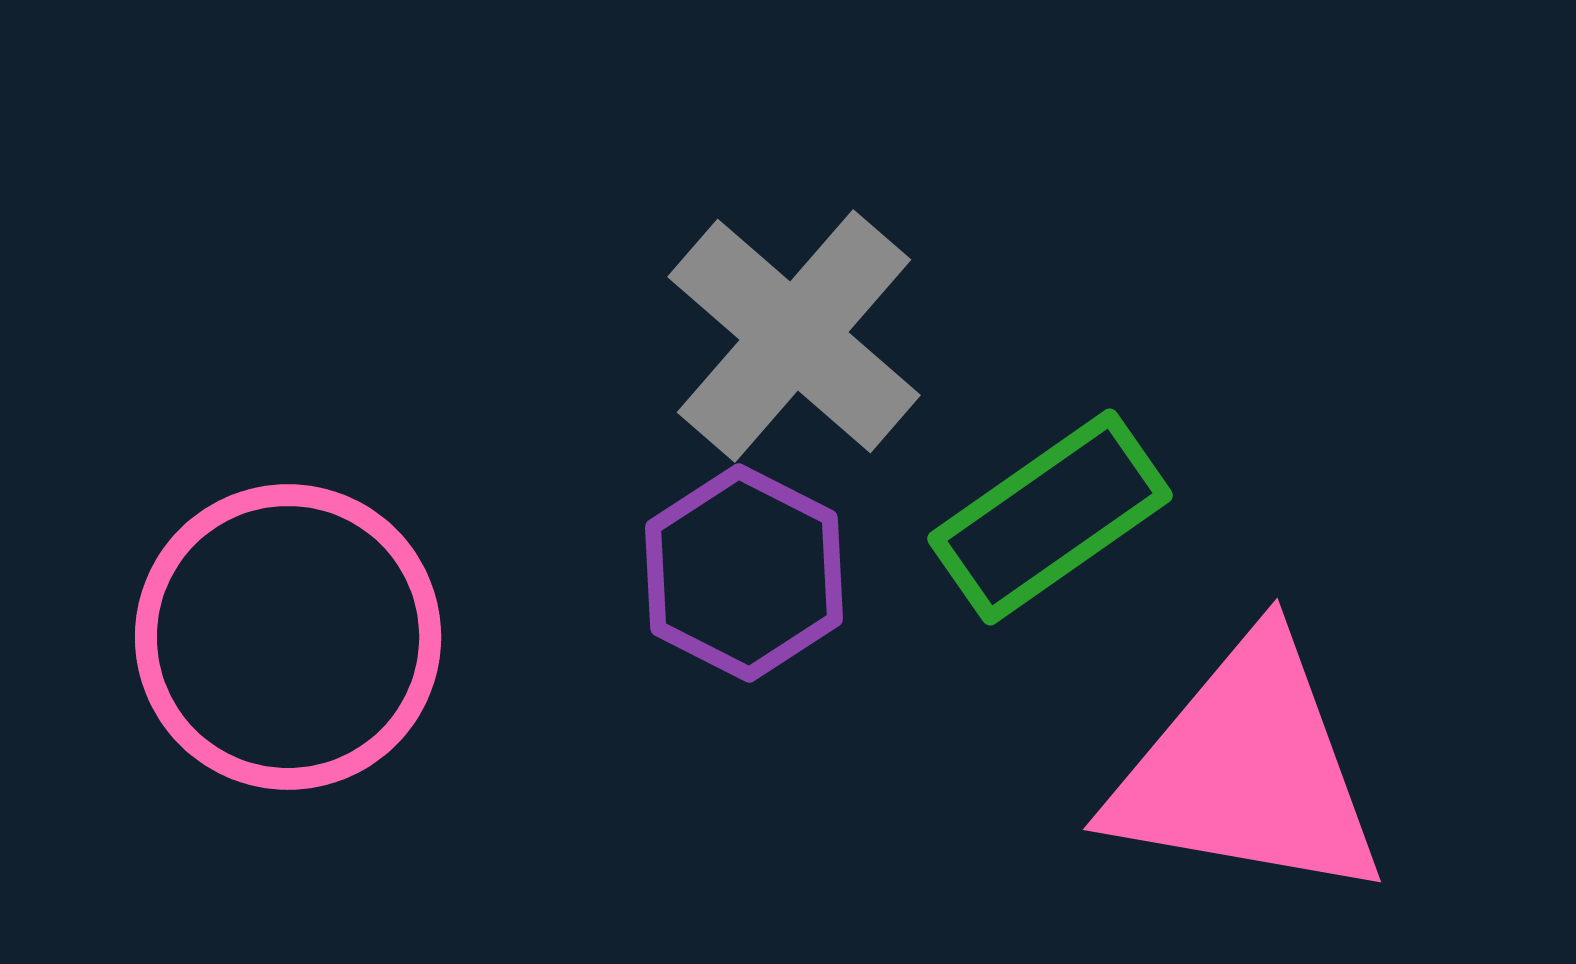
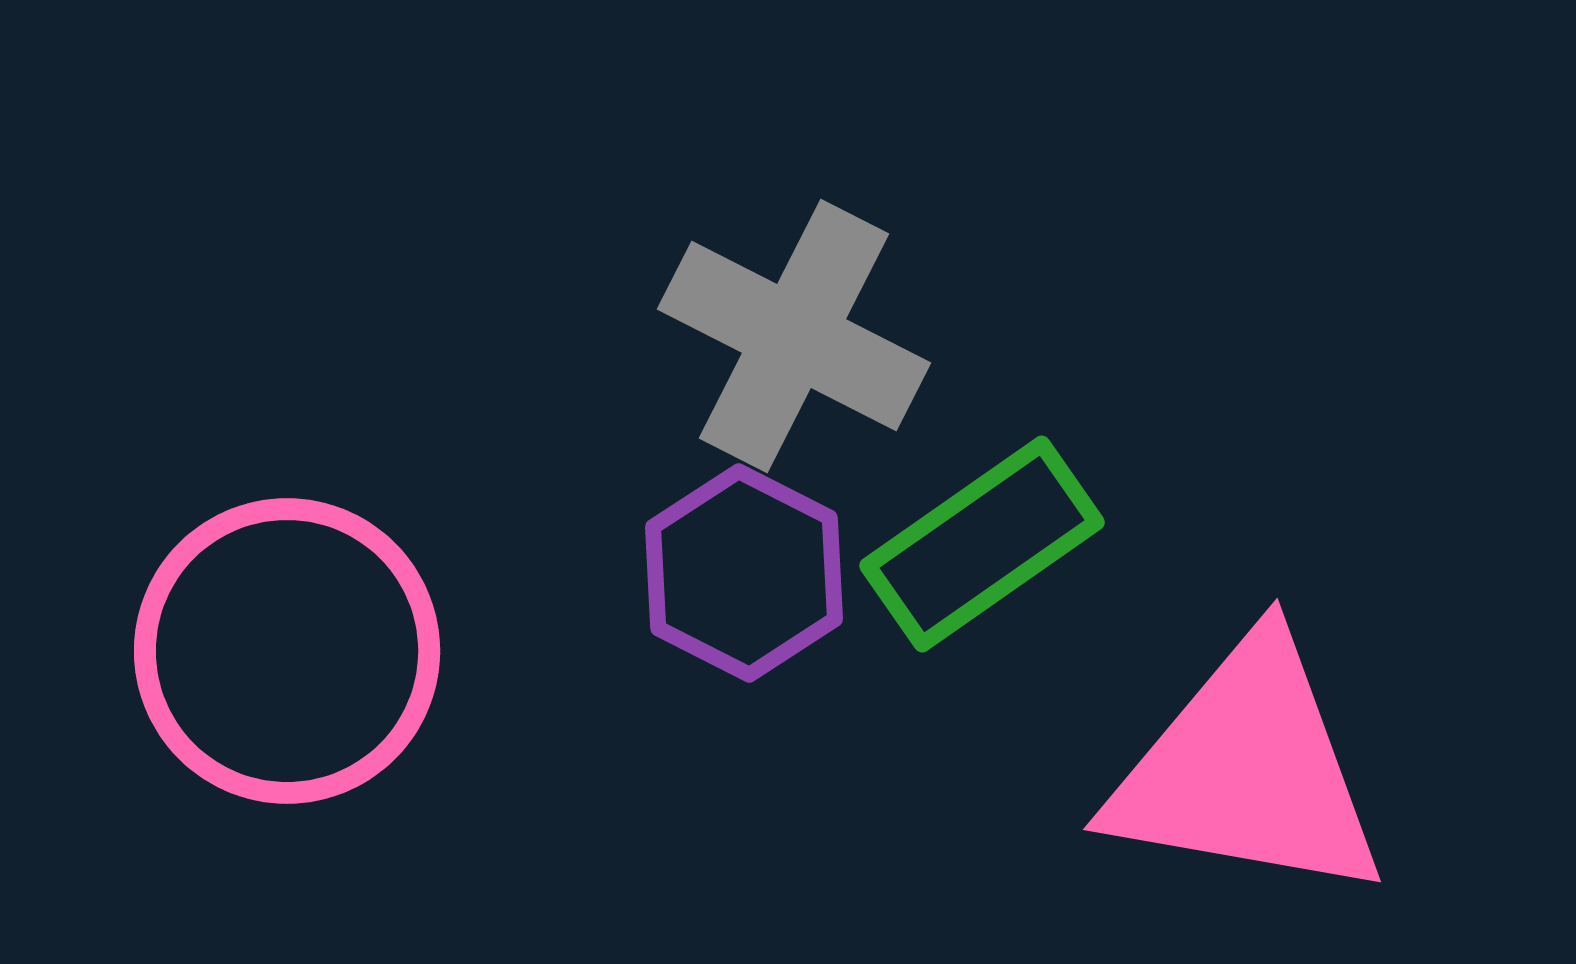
gray cross: rotated 14 degrees counterclockwise
green rectangle: moved 68 px left, 27 px down
pink circle: moved 1 px left, 14 px down
